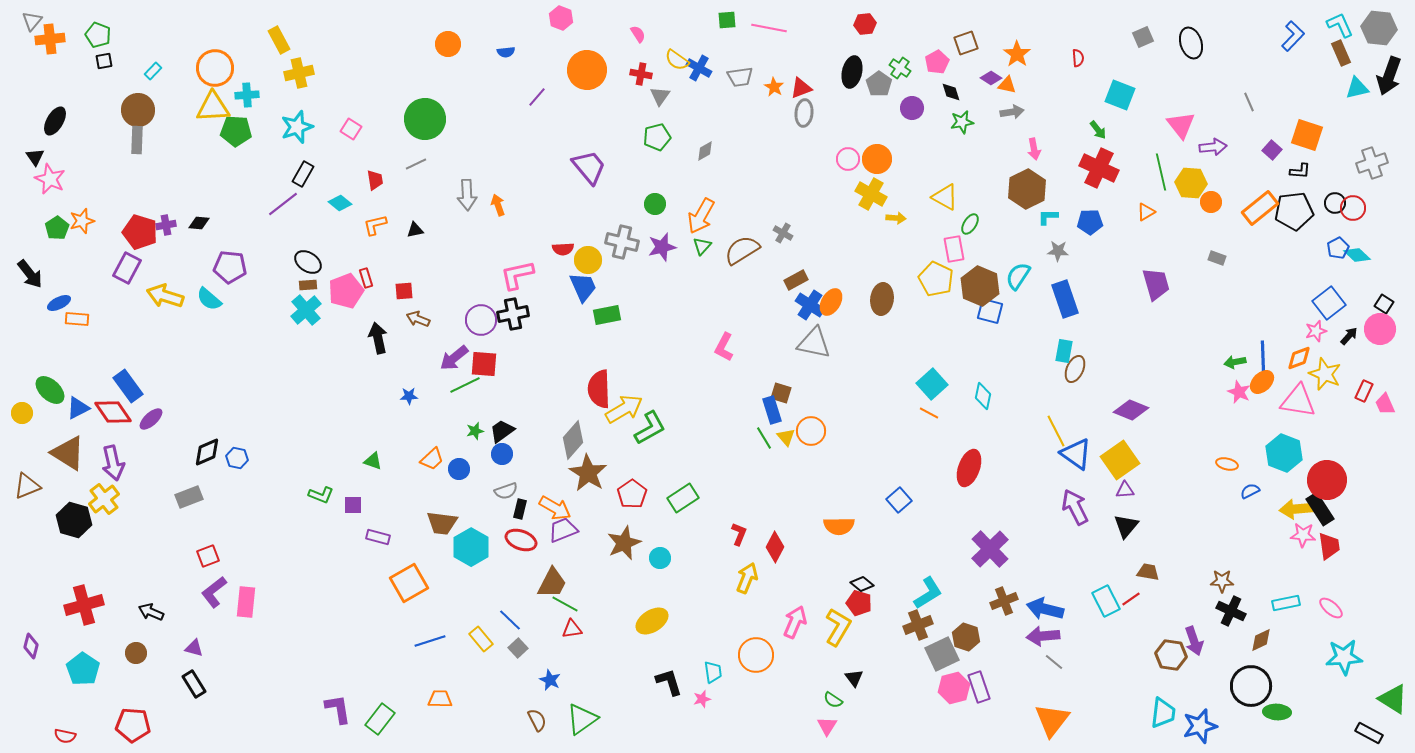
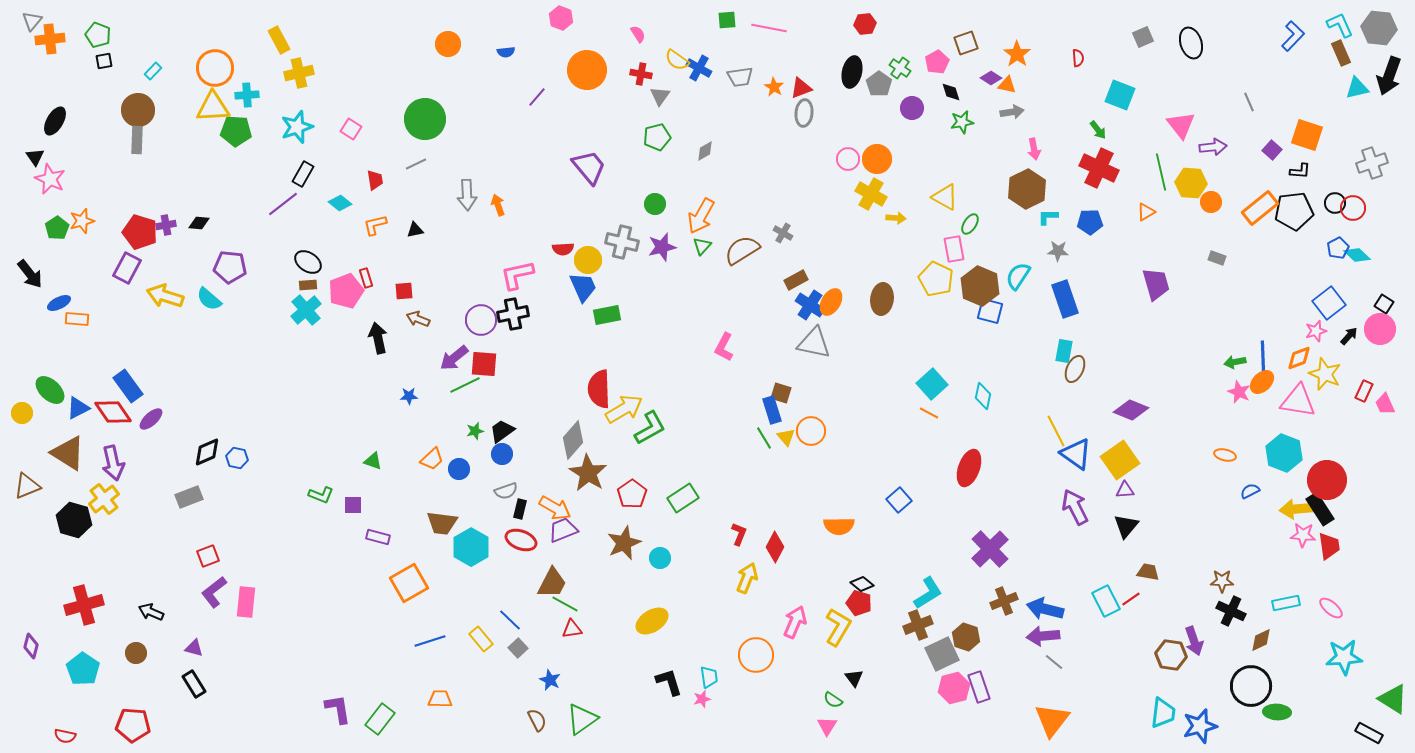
orange ellipse at (1227, 464): moved 2 px left, 9 px up
cyan trapezoid at (713, 672): moved 4 px left, 5 px down
